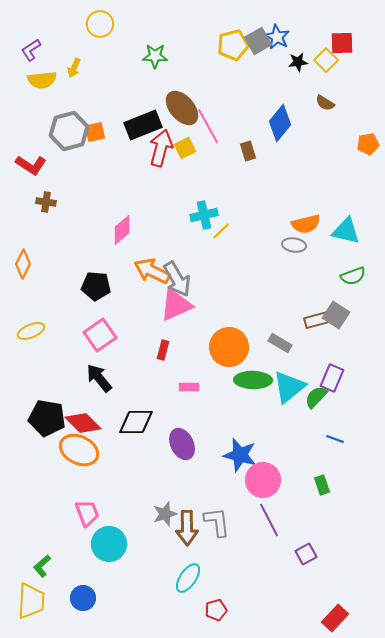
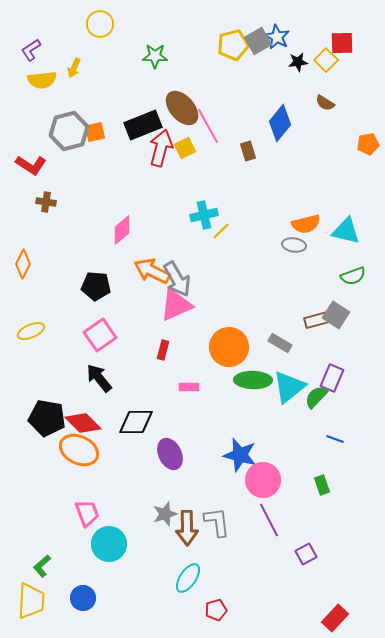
purple ellipse at (182, 444): moved 12 px left, 10 px down
